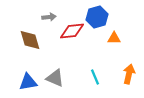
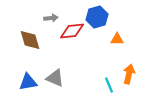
gray arrow: moved 2 px right, 1 px down
orange triangle: moved 3 px right, 1 px down
cyan line: moved 14 px right, 8 px down
